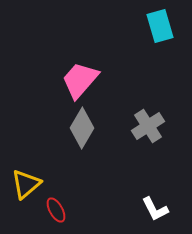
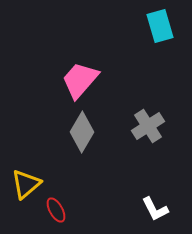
gray diamond: moved 4 px down
